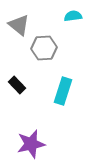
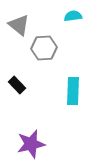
cyan rectangle: moved 10 px right; rotated 16 degrees counterclockwise
